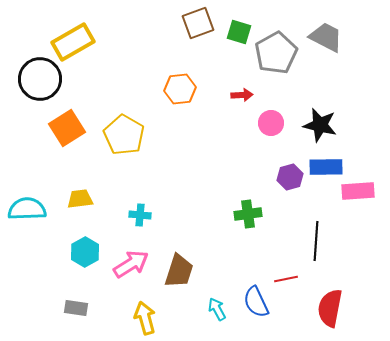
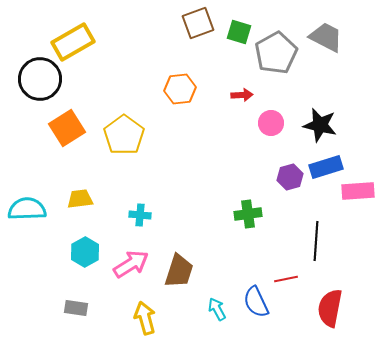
yellow pentagon: rotated 6 degrees clockwise
blue rectangle: rotated 16 degrees counterclockwise
